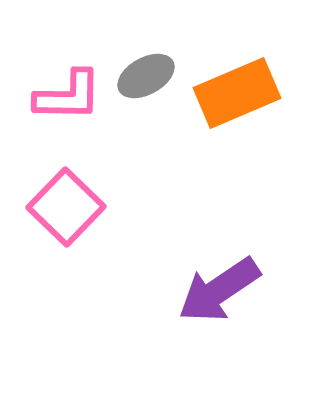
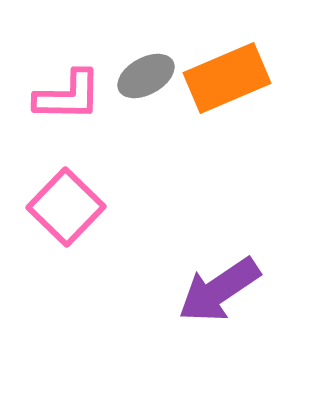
orange rectangle: moved 10 px left, 15 px up
